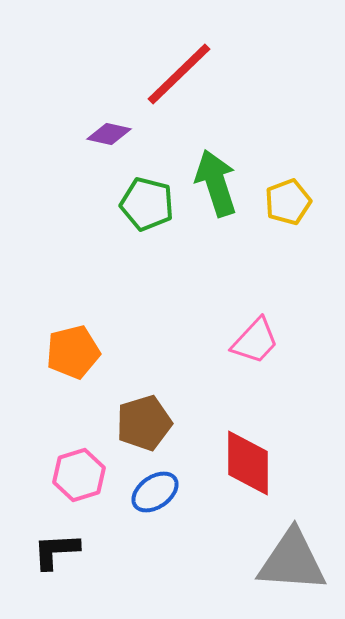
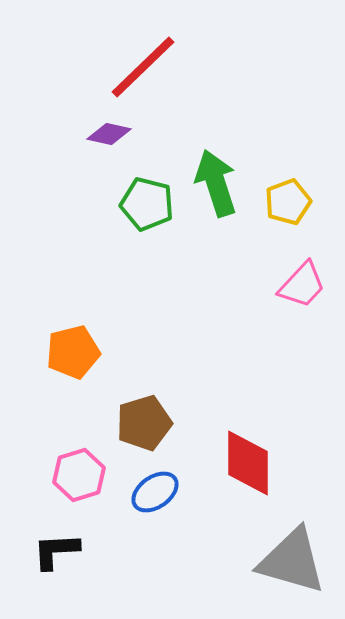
red line: moved 36 px left, 7 px up
pink trapezoid: moved 47 px right, 56 px up
gray triangle: rotated 12 degrees clockwise
